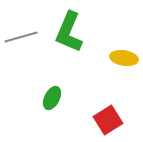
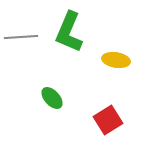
gray line: rotated 12 degrees clockwise
yellow ellipse: moved 8 px left, 2 px down
green ellipse: rotated 70 degrees counterclockwise
